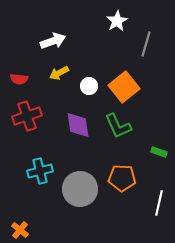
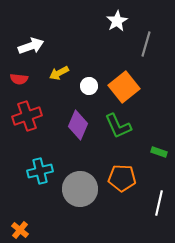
white arrow: moved 22 px left, 5 px down
purple diamond: rotated 32 degrees clockwise
